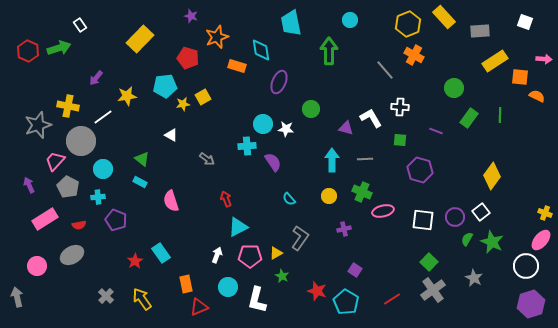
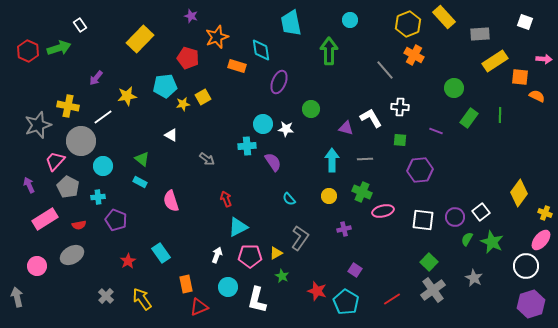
gray rectangle at (480, 31): moved 3 px down
cyan circle at (103, 169): moved 3 px up
purple hexagon at (420, 170): rotated 20 degrees counterclockwise
yellow diamond at (492, 176): moved 27 px right, 17 px down
red star at (135, 261): moved 7 px left
